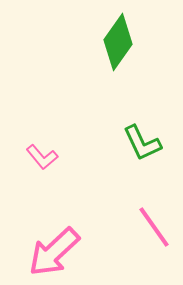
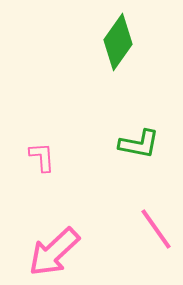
green L-shape: moved 3 px left, 1 px down; rotated 54 degrees counterclockwise
pink L-shape: rotated 144 degrees counterclockwise
pink line: moved 2 px right, 2 px down
